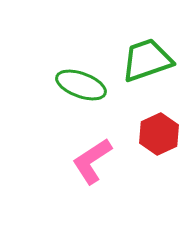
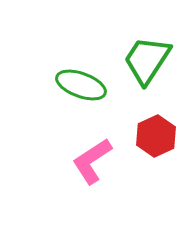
green trapezoid: rotated 38 degrees counterclockwise
red hexagon: moved 3 px left, 2 px down
